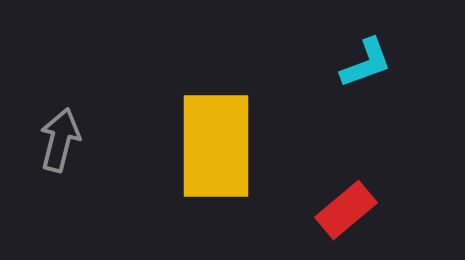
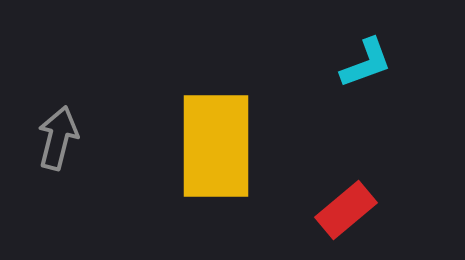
gray arrow: moved 2 px left, 2 px up
